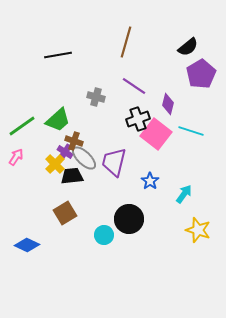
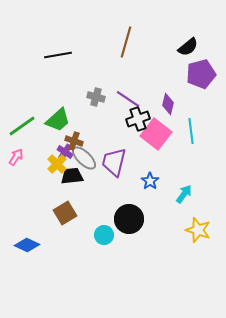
purple pentagon: rotated 16 degrees clockwise
purple line: moved 6 px left, 13 px down
cyan line: rotated 65 degrees clockwise
yellow cross: moved 2 px right
